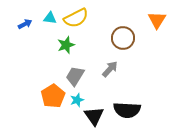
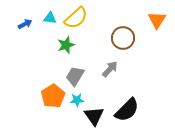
yellow semicircle: rotated 15 degrees counterclockwise
cyan star: rotated 16 degrees clockwise
black semicircle: rotated 48 degrees counterclockwise
